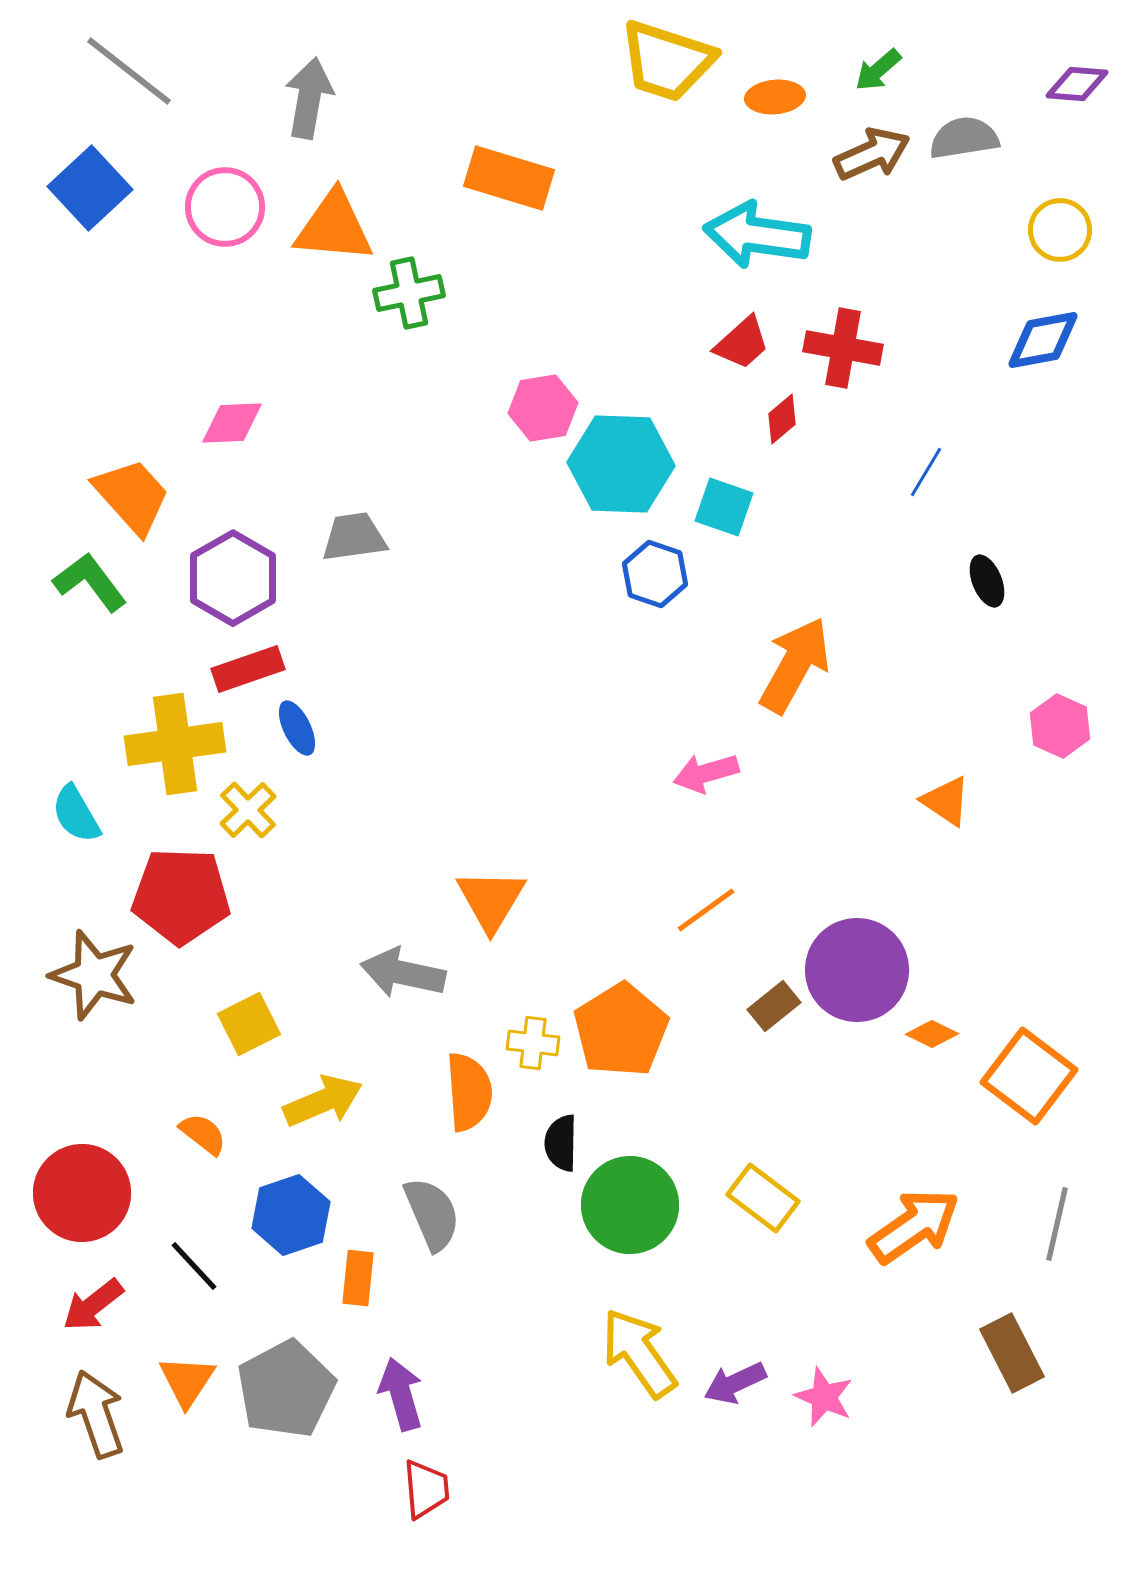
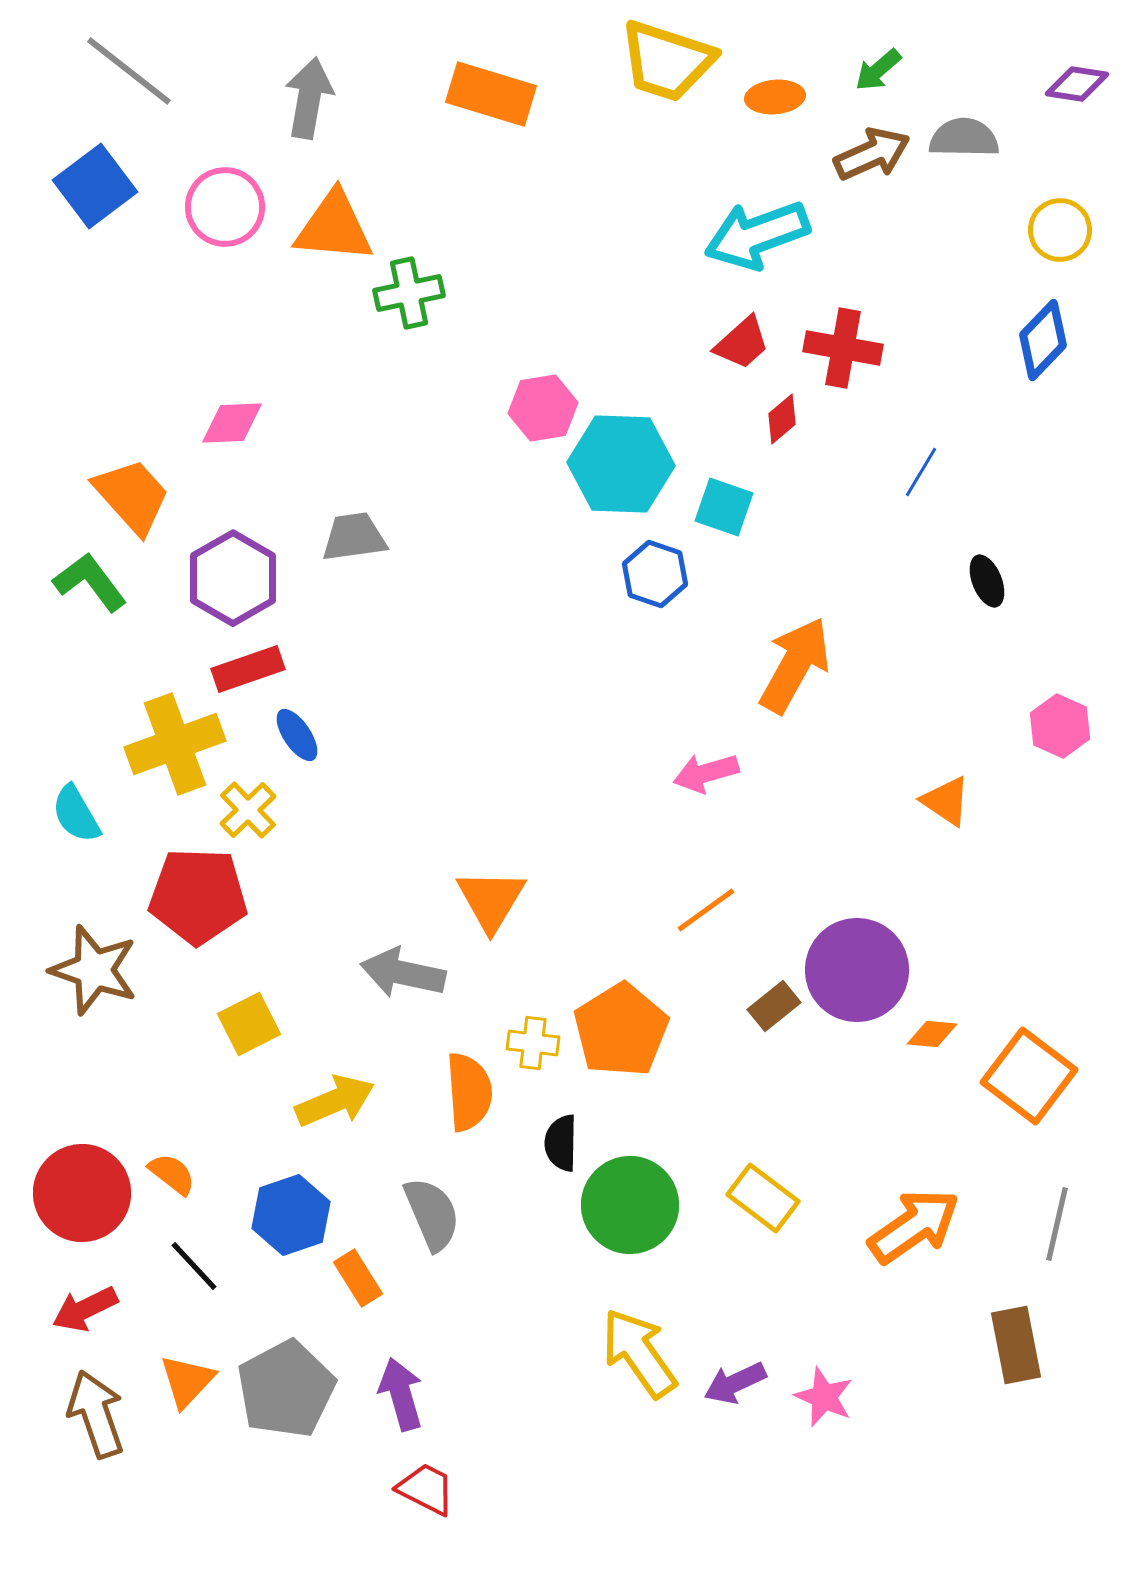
purple diamond at (1077, 84): rotated 4 degrees clockwise
gray semicircle at (964, 138): rotated 10 degrees clockwise
orange rectangle at (509, 178): moved 18 px left, 84 px up
blue square at (90, 188): moved 5 px right, 2 px up; rotated 6 degrees clockwise
cyan arrow at (757, 235): rotated 28 degrees counterclockwise
blue diamond at (1043, 340): rotated 36 degrees counterclockwise
blue line at (926, 472): moved 5 px left
blue ellipse at (297, 728): moved 7 px down; rotated 8 degrees counterclockwise
yellow cross at (175, 744): rotated 12 degrees counterclockwise
red pentagon at (181, 896): moved 17 px right
brown star at (94, 975): moved 5 px up
orange diamond at (932, 1034): rotated 21 degrees counterclockwise
yellow arrow at (323, 1101): moved 12 px right
orange semicircle at (203, 1134): moved 31 px left, 40 px down
orange rectangle at (358, 1278): rotated 38 degrees counterclockwise
red arrow at (93, 1305): moved 8 px left, 4 px down; rotated 12 degrees clockwise
brown rectangle at (1012, 1353): moved 4 px right, 8 px up; rotated 16 degrees clockwise
orange triangle at (187, 1381): rotated 10 degrees clockwise
red trapezoid at (426, 1489): rotated 58 degrees counterclockwise
